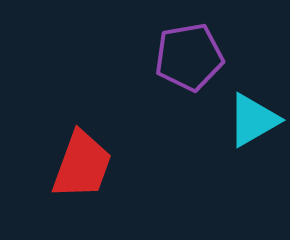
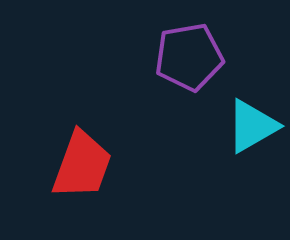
cyan triangle: moved 1 px left, 6 px down
